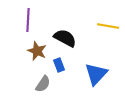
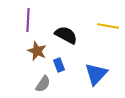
black semicircle: moved 1 px right, 3 px up
